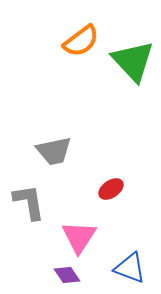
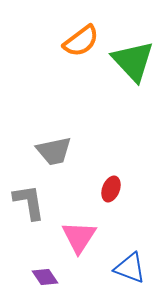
red ellipse: rotated 35 degrees counterclockwise
purple diamond: moved 22 px left, 2 px down
